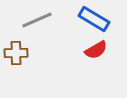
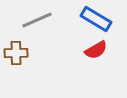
blue rectangle: moved 2 px right
